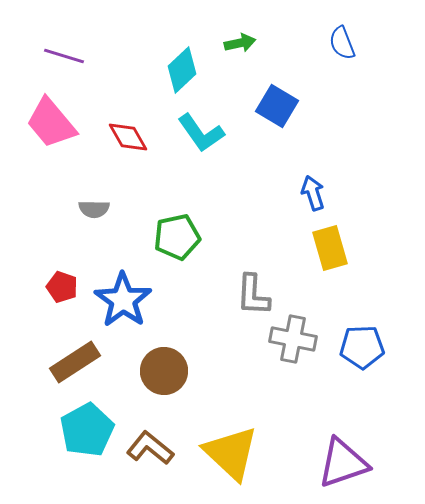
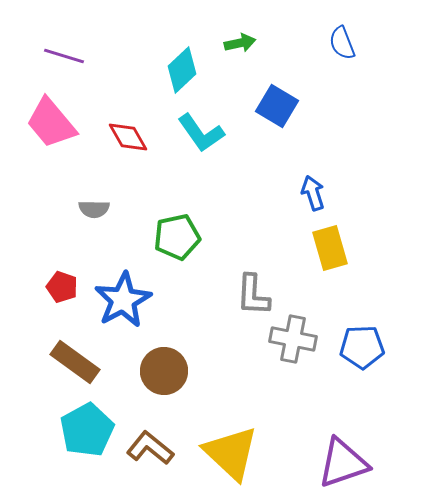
blue star: rotated 8 degrees clockwise
brown rectangle: rotated 69 degrees clockwise
